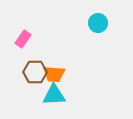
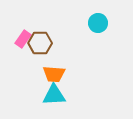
brown hexagon: moved 5 px right, 29 px up
